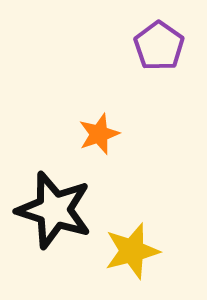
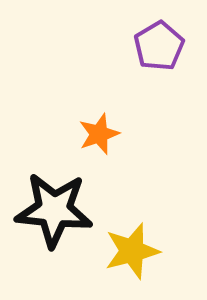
purple pentagon: rotated 6 degrees clockwise
black star: rotated 12 degrees counterclockwise
